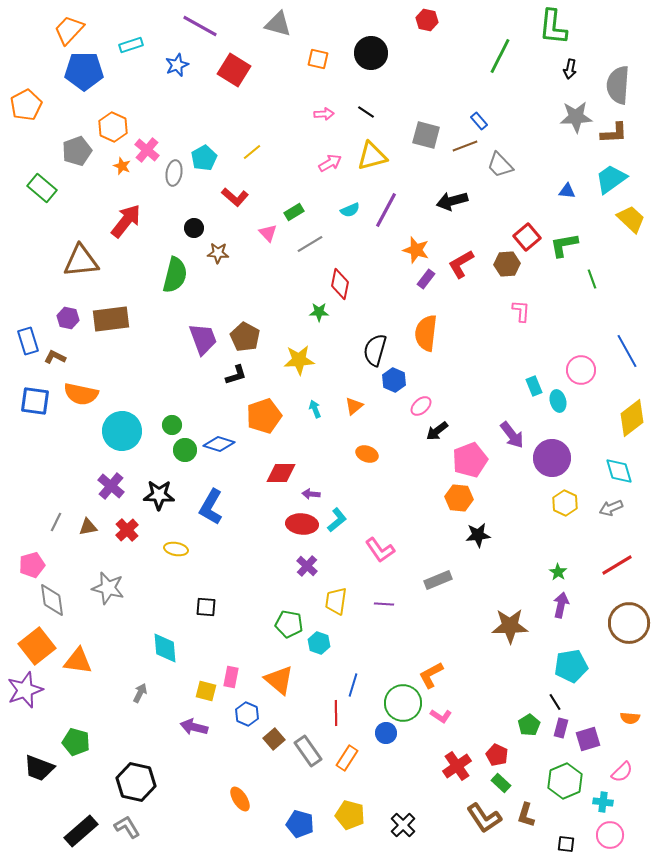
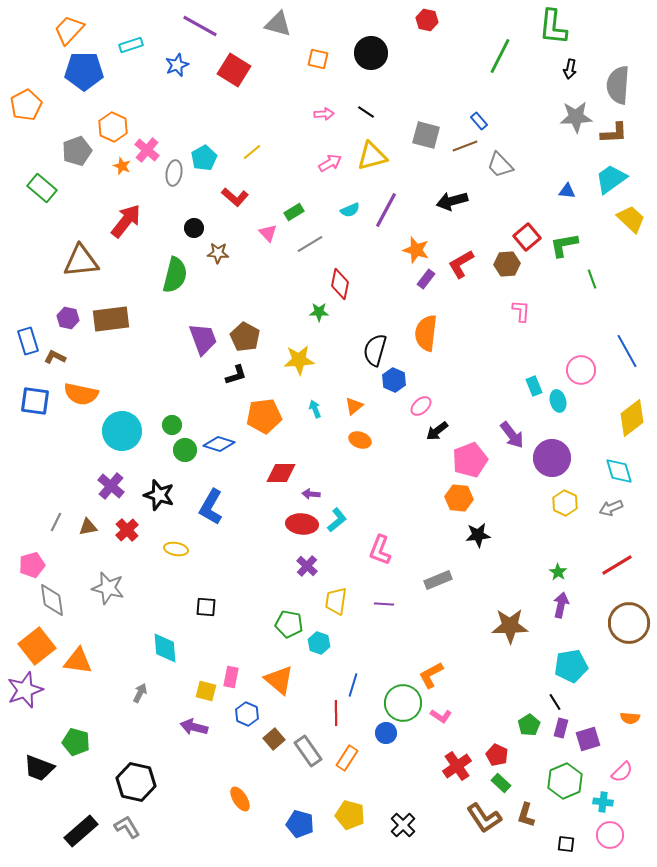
orange pentagon at (264, 416): rotated 12 degrees clockwise
orange ellipse at (367, 454): moved 7 px left, 14 px up
black star at (159, 495): rotated 16 degrees clockwise
pink L-shape at (380, 550): rotated 56 degrees clockwise
